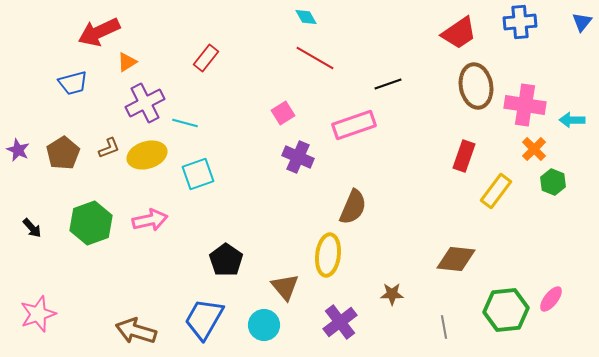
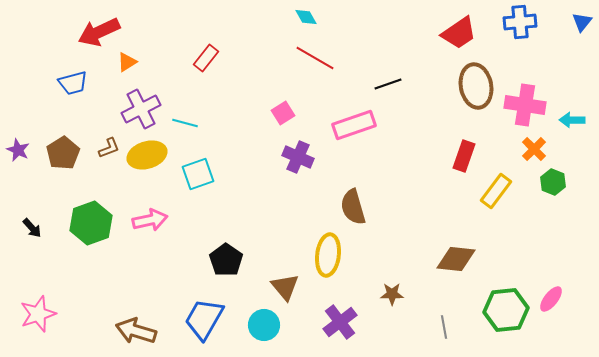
purple cross at (145, 103): moved 4 px left, 6 px down
brown semicircle at (353, 207): rotated 141 degrees clockwise
